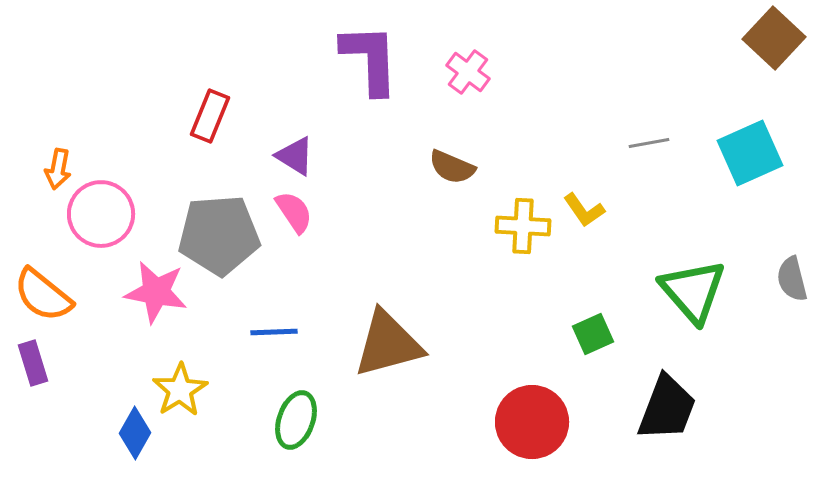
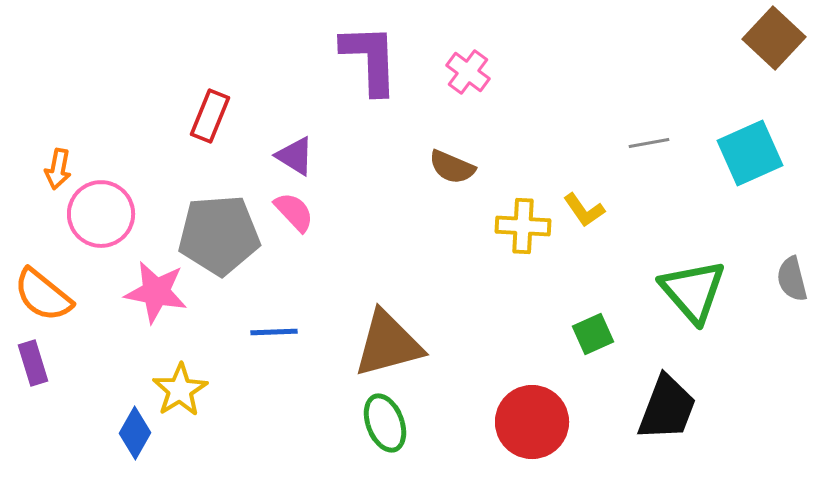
pink semicircle: rotated 9 degrees counterclockwise
green ellipse: moved 89 px right, 3 px down; rotated 40 degrees counterclockwise
